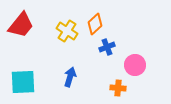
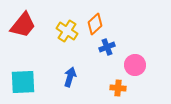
red trapezoid: moved 2 px right
